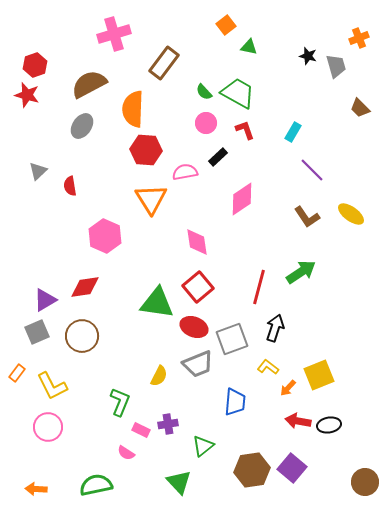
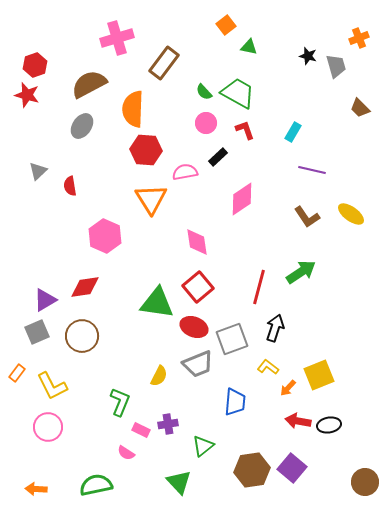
pink cross at (114, 34): moved 3 px right, 4 px down
purple line at (312, 170): rotated 32 degrees counterclockwise
